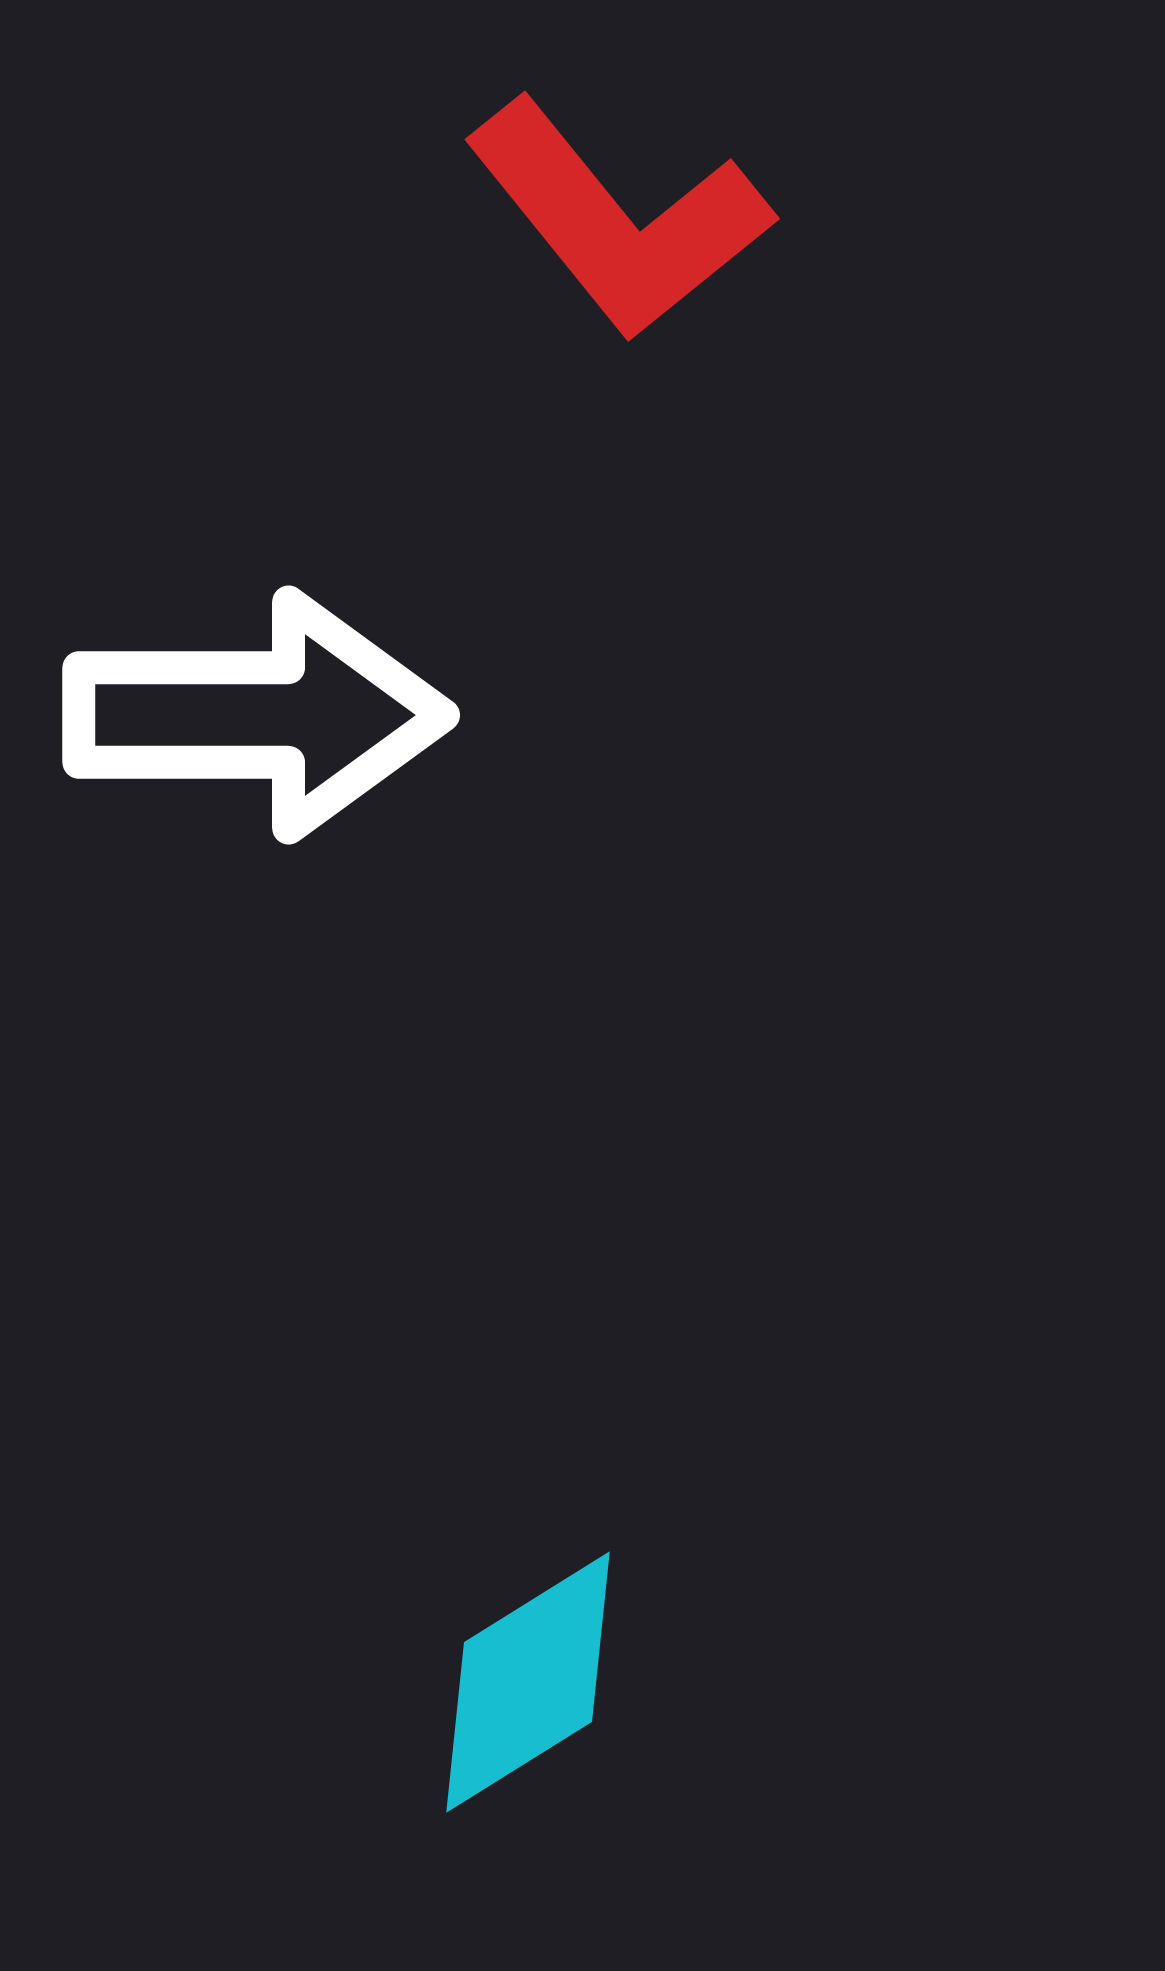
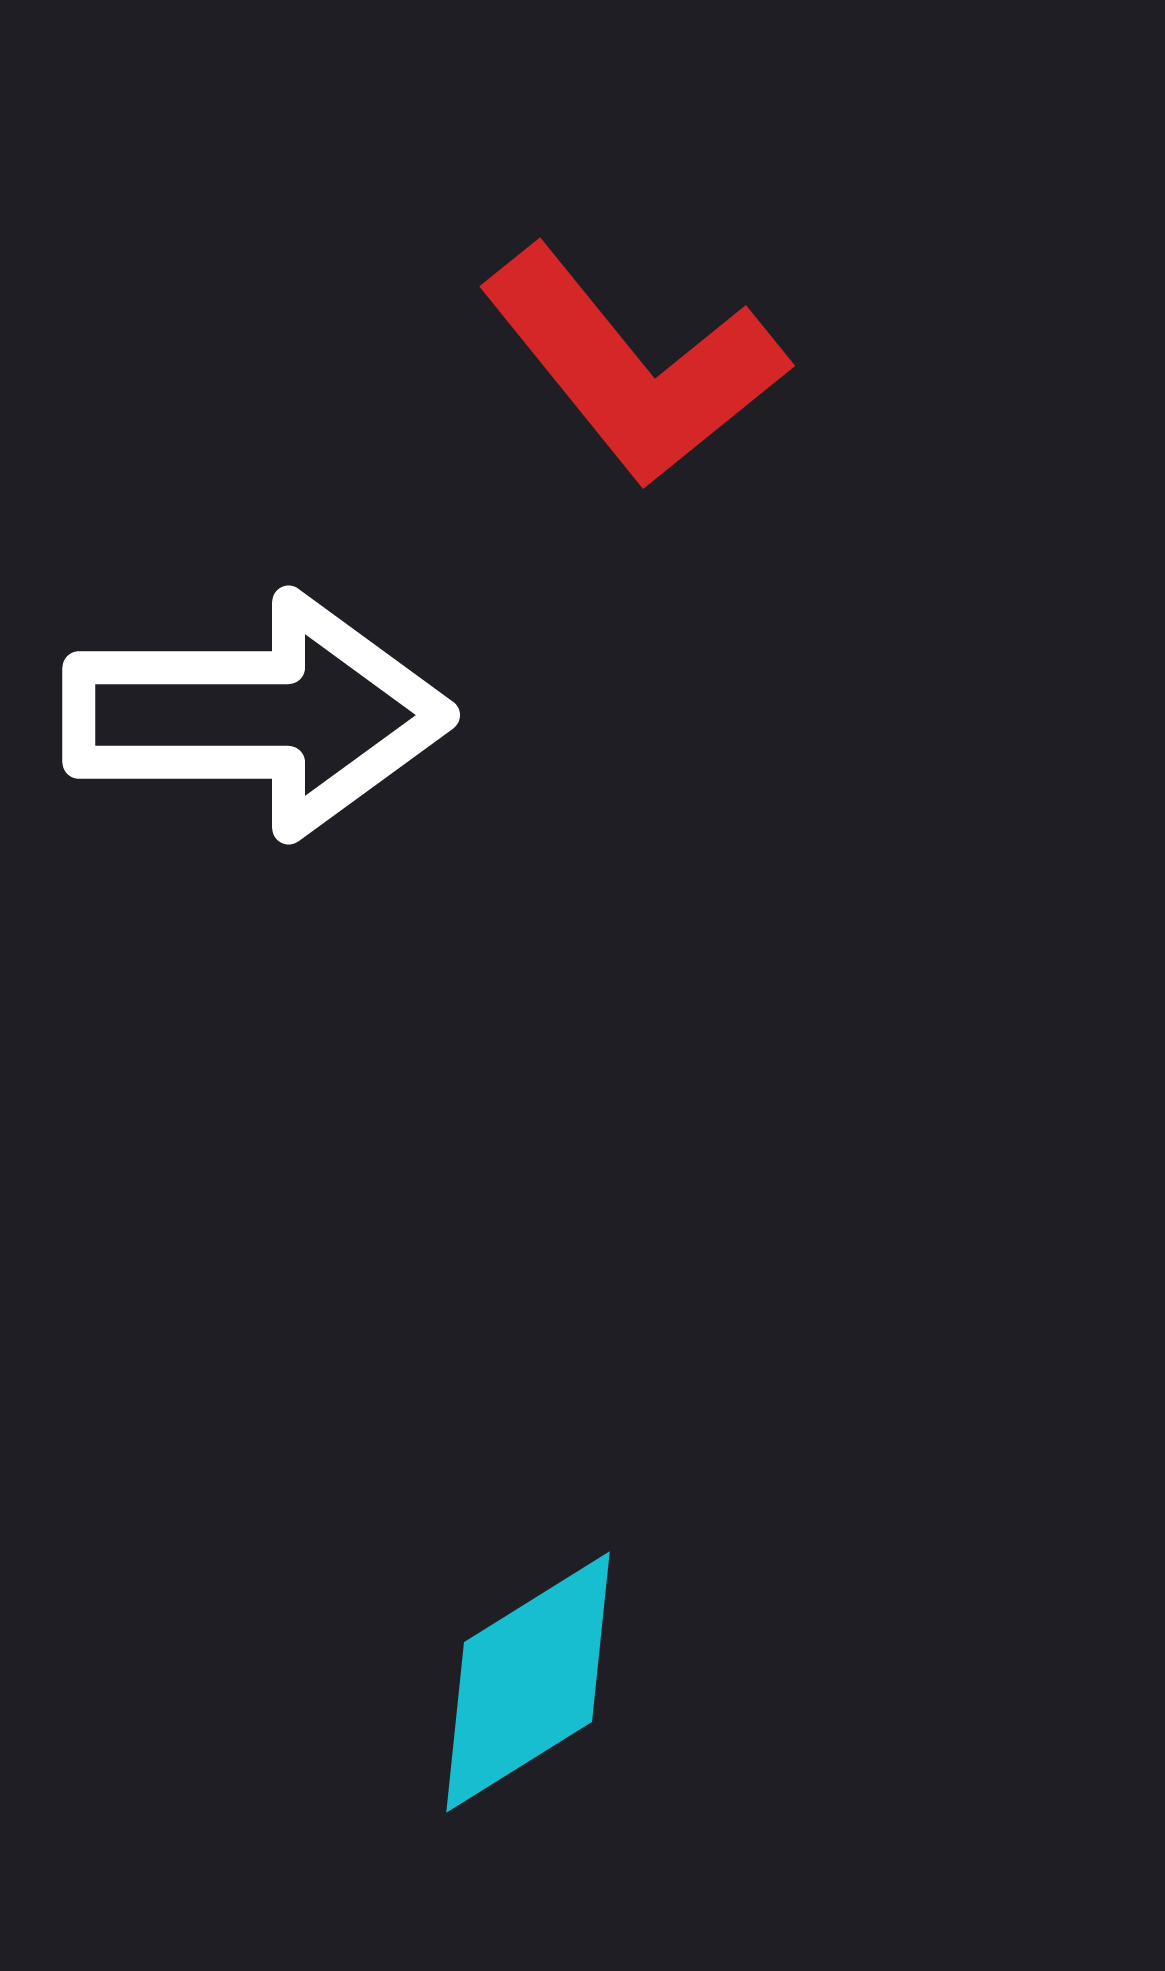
red L-shape: moved 15 px right, 147 px down
